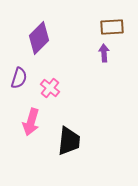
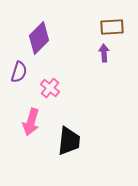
purple semicircle: moved 6 px up
